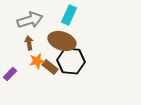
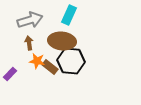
brown ellipse: rotated 12 degrees counterclockwise
orange star: rotated 21 degrees clockwise
